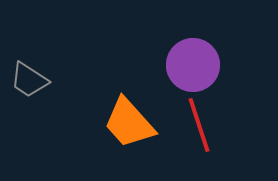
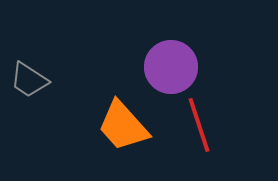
purple circle: moved 22 px left, 2 px down
orange trapezoid: moved 6 px left, 3 px down
